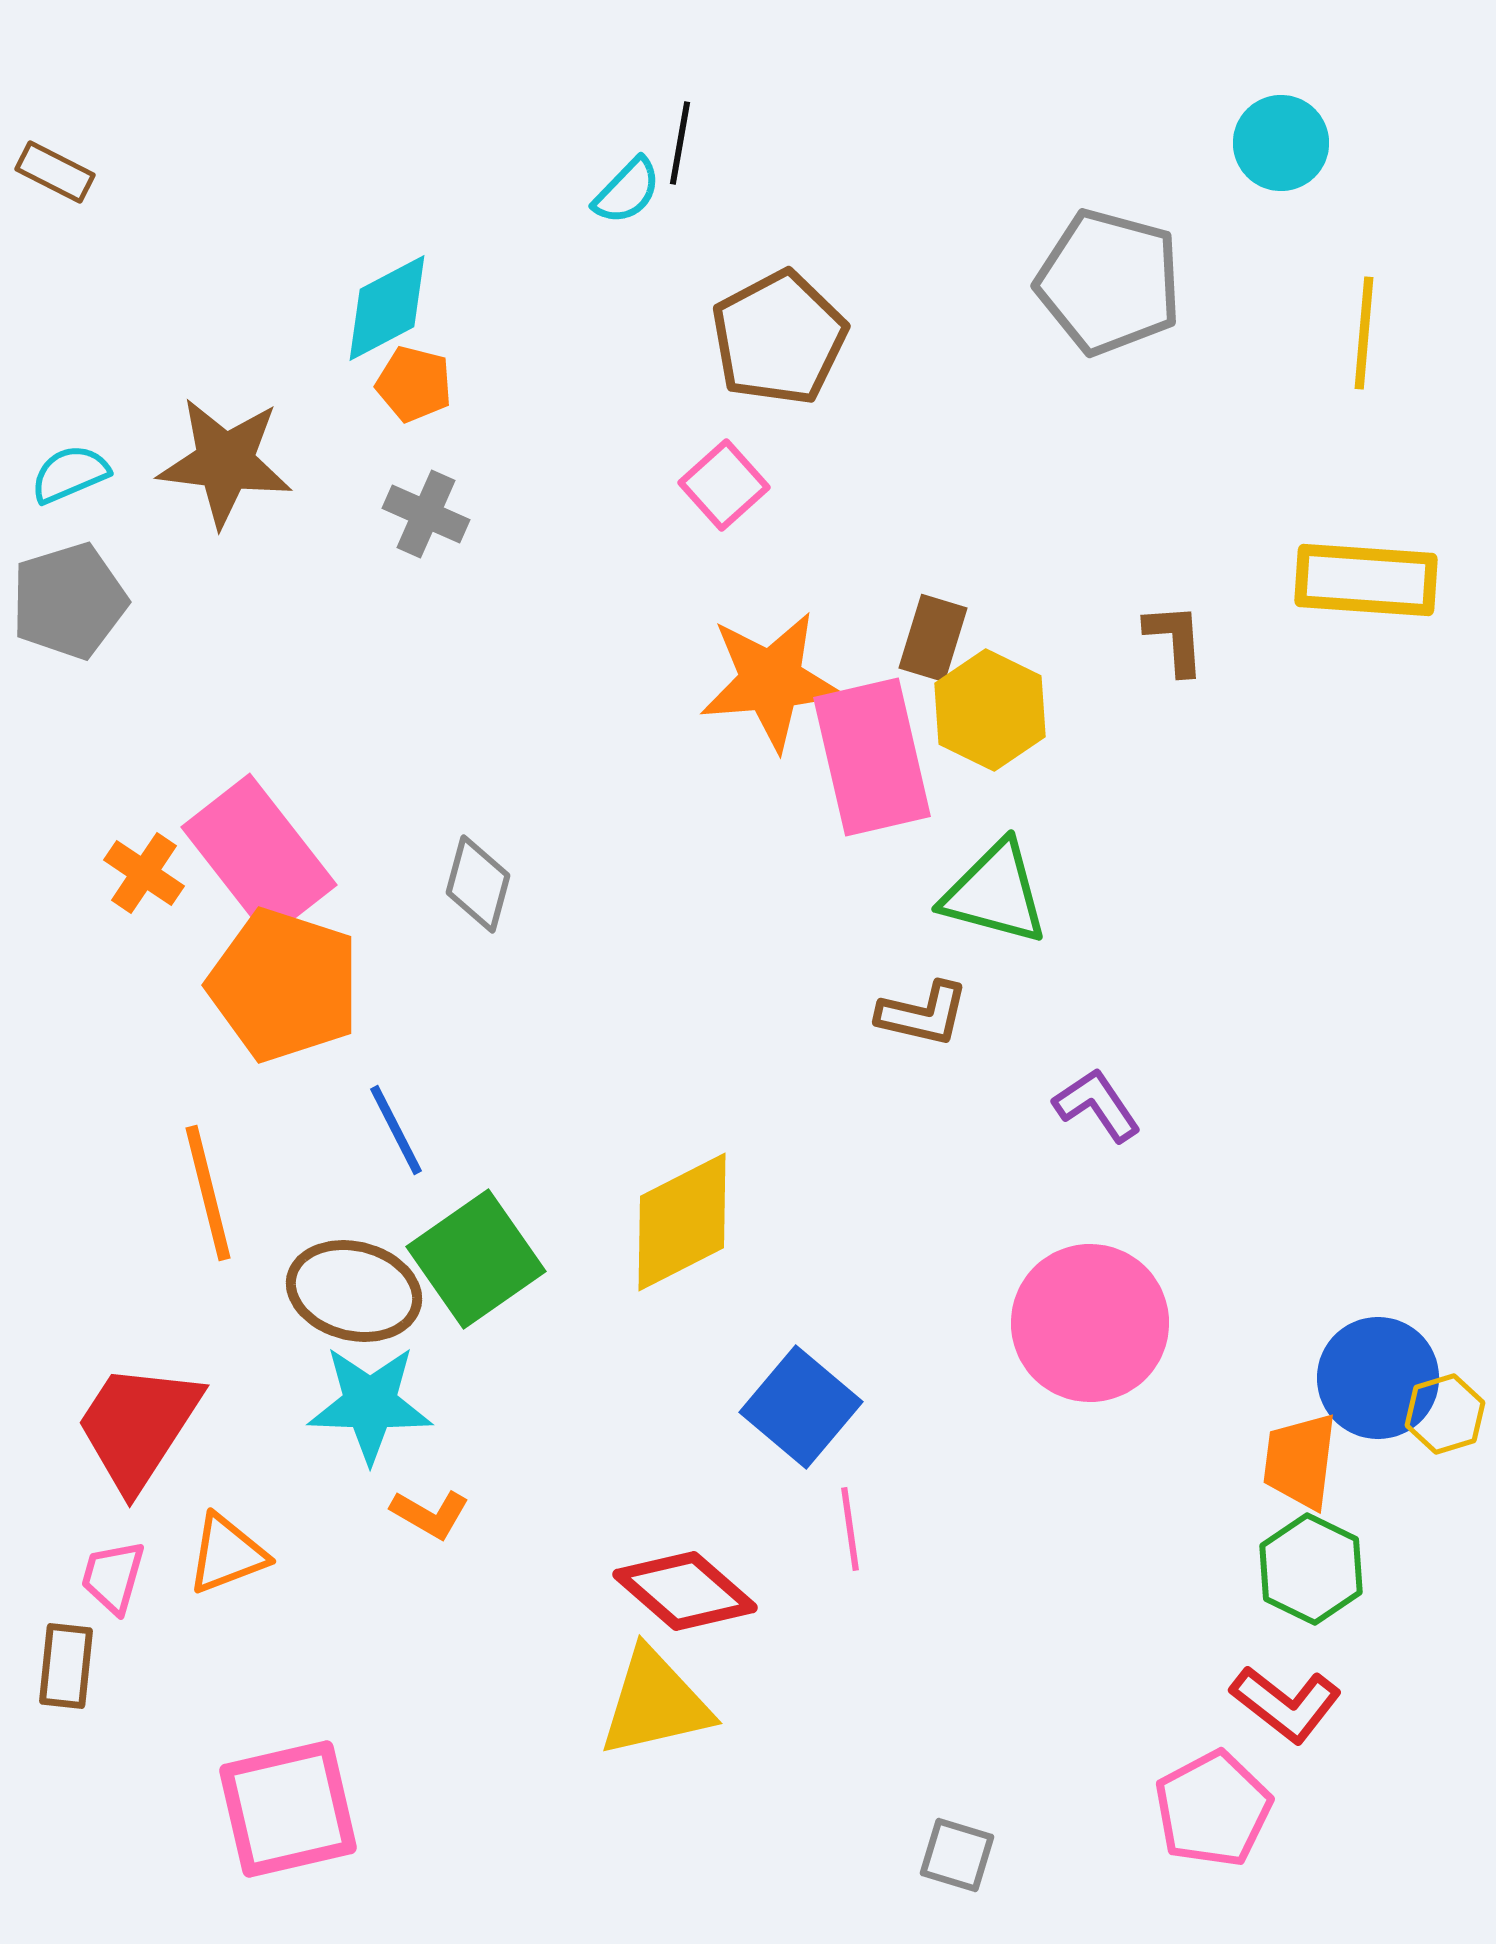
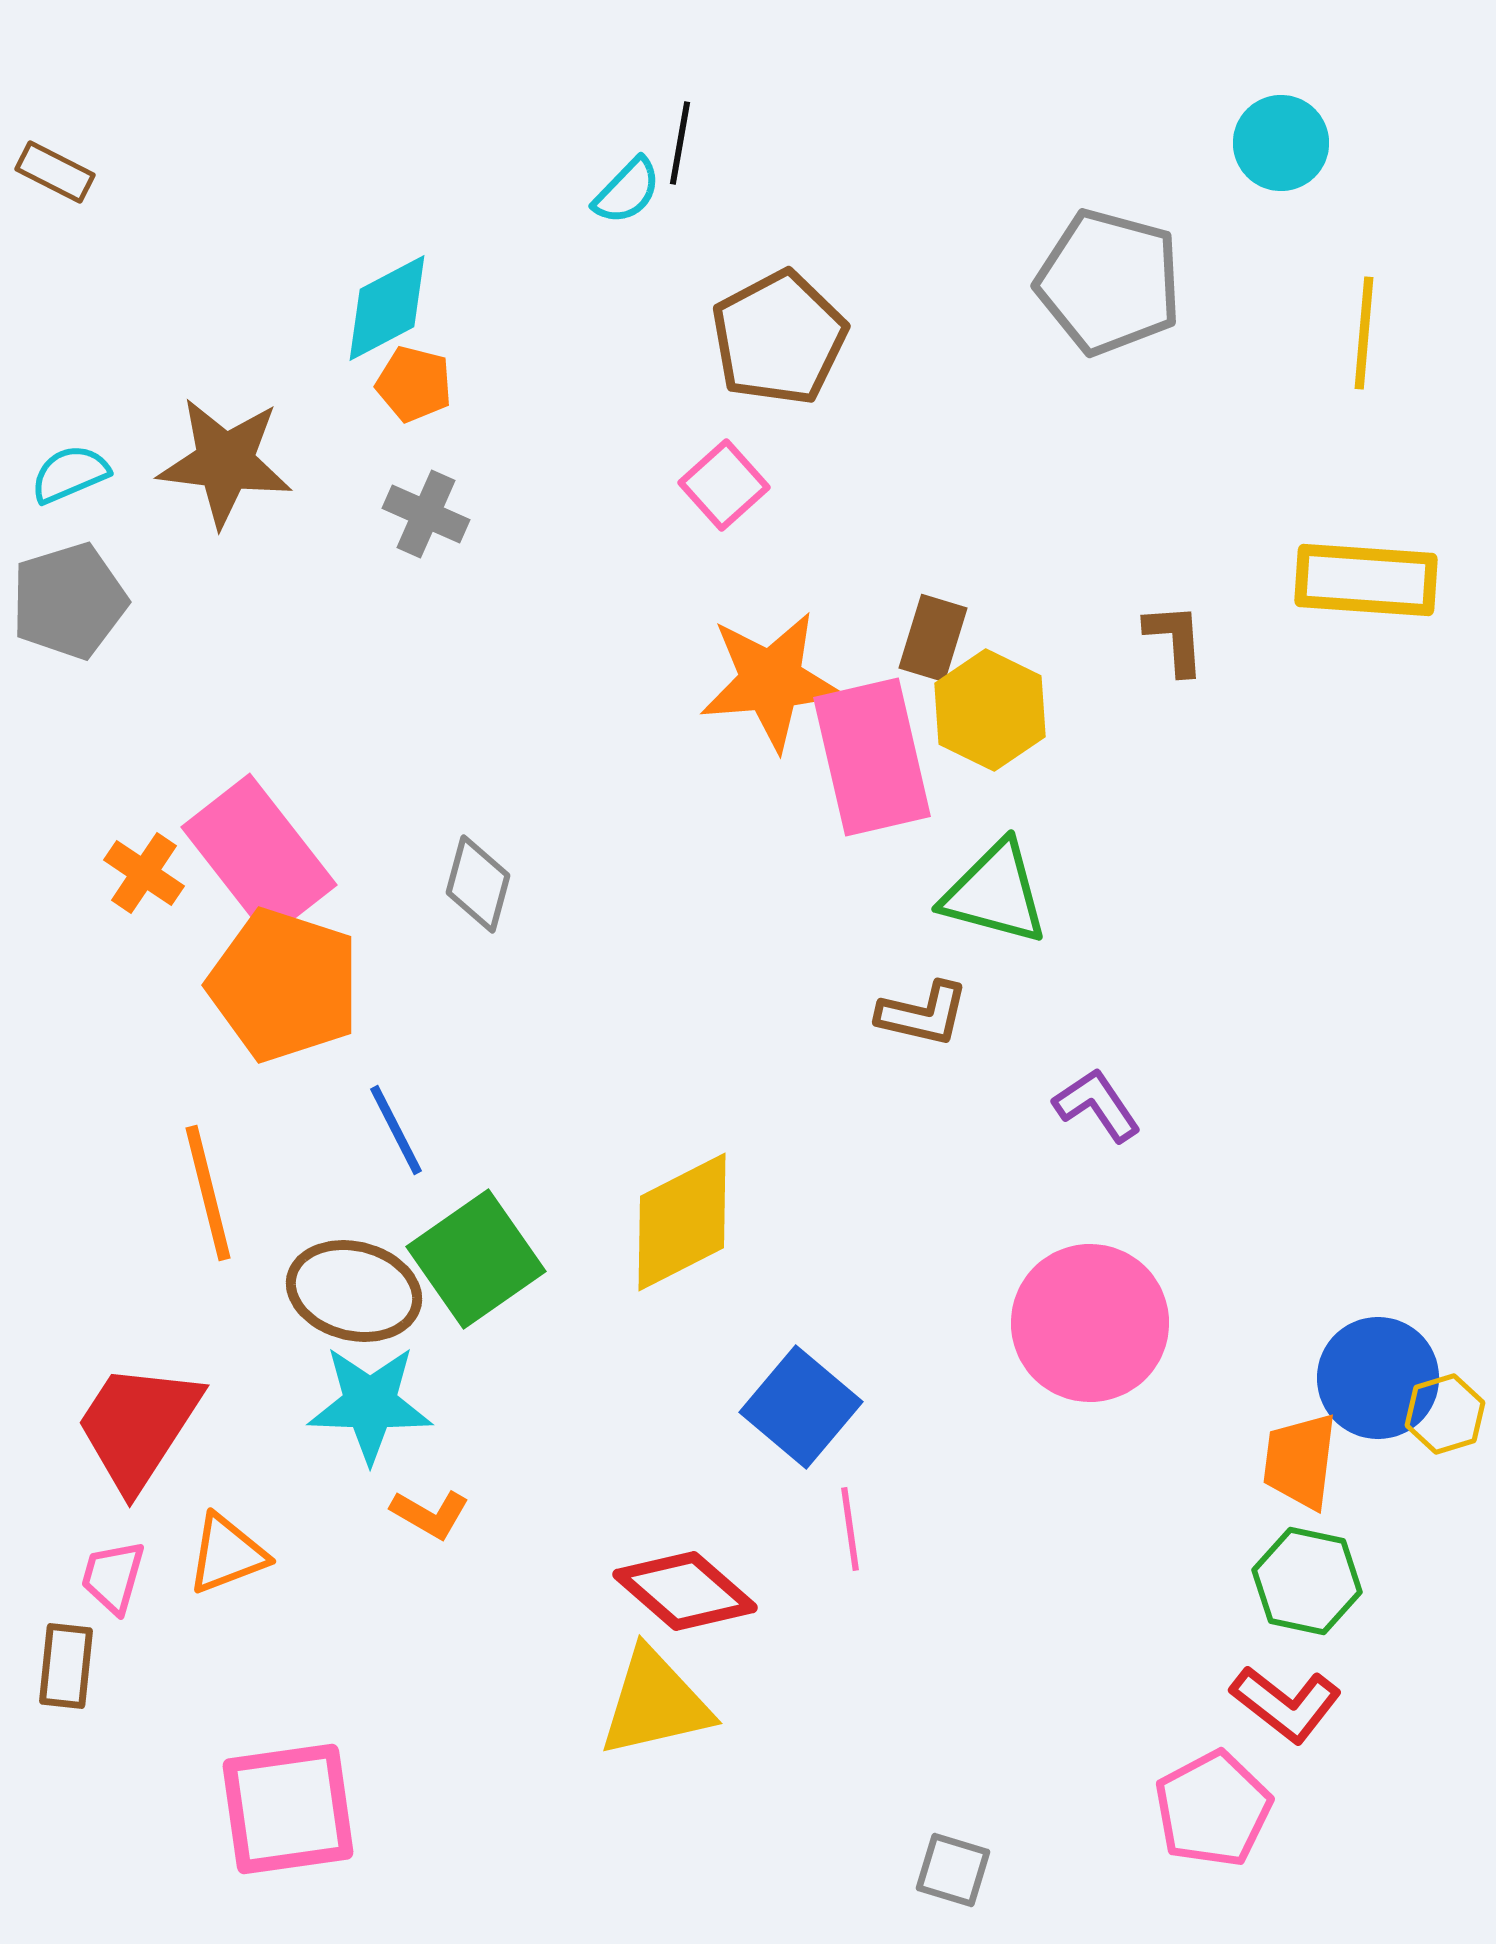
green hexagon at (1311, 1569): moved 4 px left, 12 px down; rotated 14 degrees counterclockwise
pink square at (288, 1809): rotated 5 degrees clockwise
gray square at (957, 1855): moved 4 px left, 15 px down
